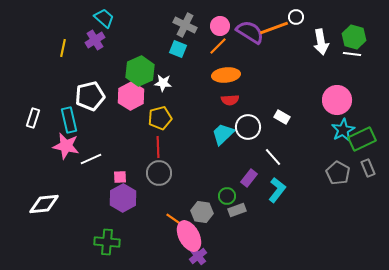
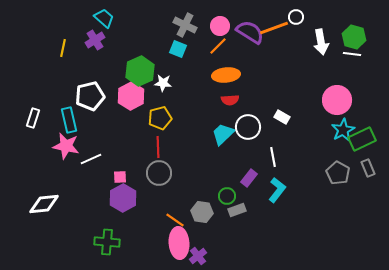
white line at (273, 157): rotated 30 degrees clockwise
pink ellipse at (189, 236): moved 10 px left, 7 px down; rotated 24 degrees clockwise
